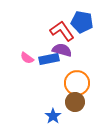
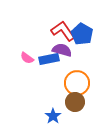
blue pentagon: moved 12 px down; rotated 20 degrees clockwise
red L-shape: moved 1 px right
